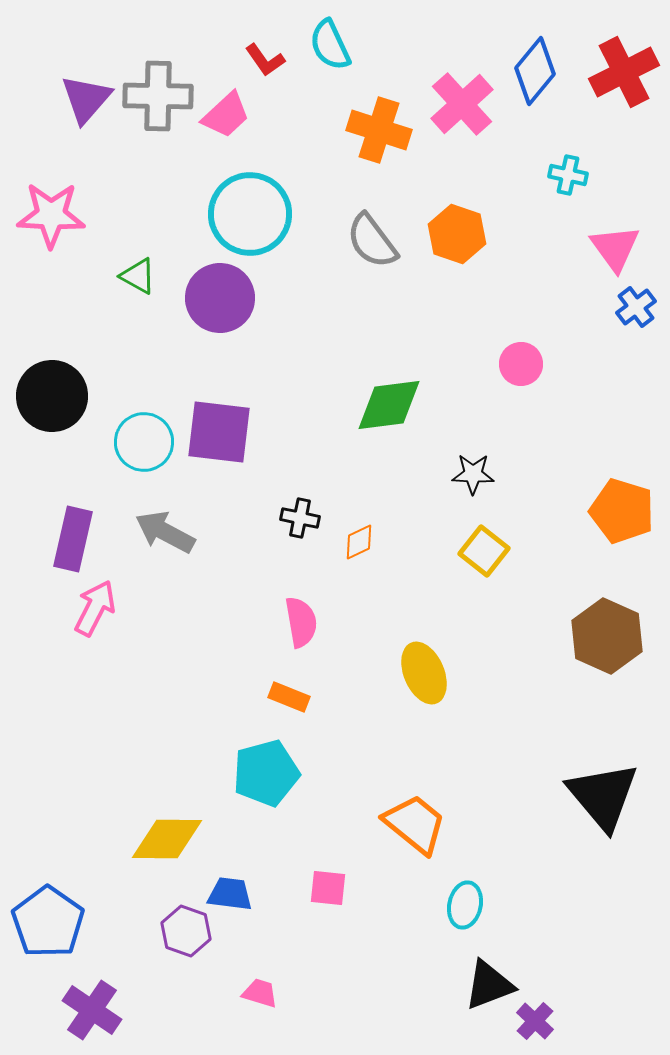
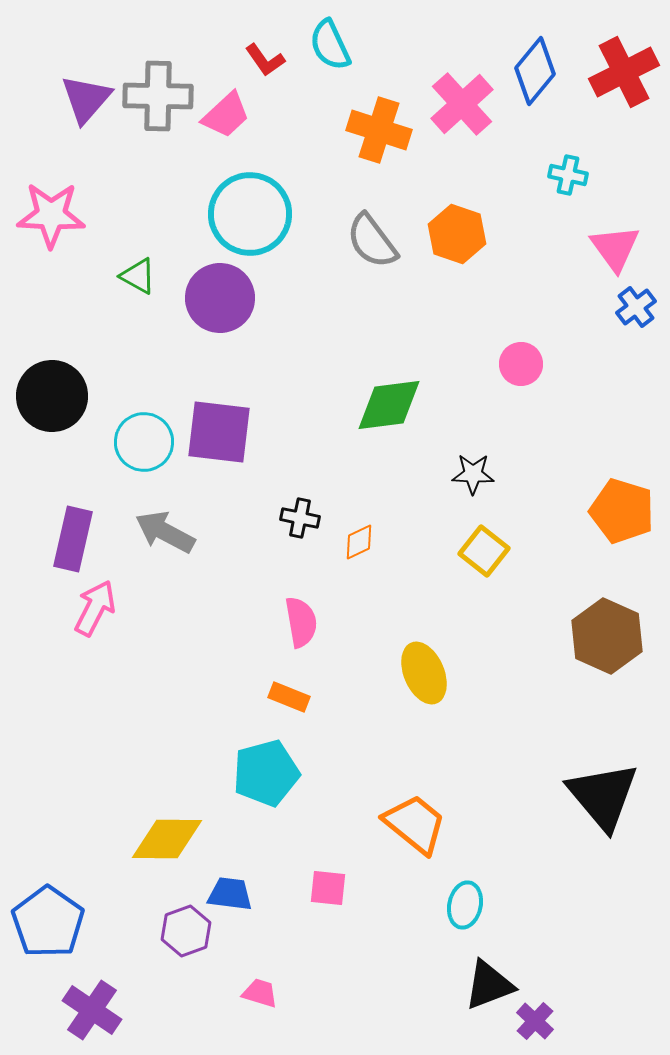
purple hexagon at (186, 931): rotated 21 degrees clockwise
